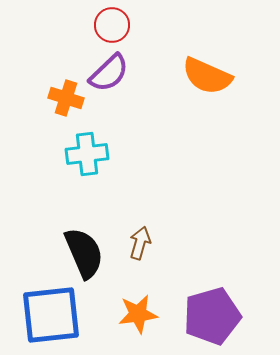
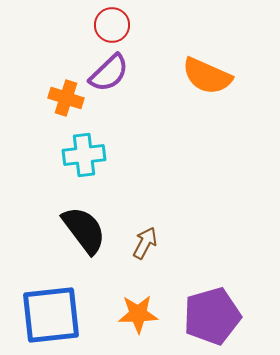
cyan cross: moved 3 px left, 1 px down
brown arrow: moved 5 px right; rotated 12 degrees clockwise
black semicircle: moved 23 px up; rotated 14 degrees counterclockwise
orange star: rotated 6 degrees clockwise
